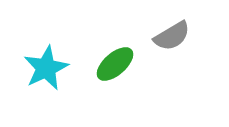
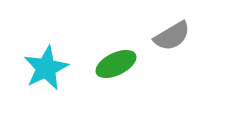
green ellipse: moved 1 px right; rotated 15 degrees clockwise
